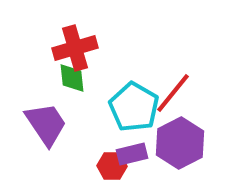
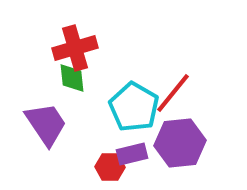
purple hexagon: rotated 21 degrees clockwise
red hexagon: moved 2 px left, 1 px down
